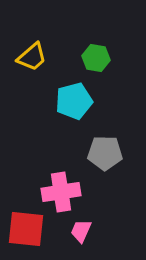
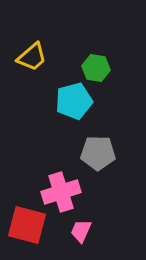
green hexagon: moved 10 px down
gray pentagon: moved 7 px left
pink cross: rotated 9 degrees counterclockwise
red square: moved 1 px right, 4 px up; rotated 9 degrees clockwise
